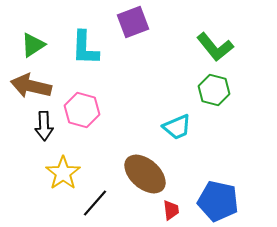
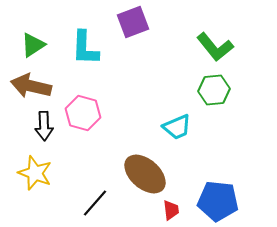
green hexagon: rotated 20 degrees counterclockwise
pink hexagon: moved 1 px right, 3 px down
yellow star: moved 28 px left; rotated 16 degrees counterclockwise
blue pentagon: rotated 6 degrees counterclockwise
